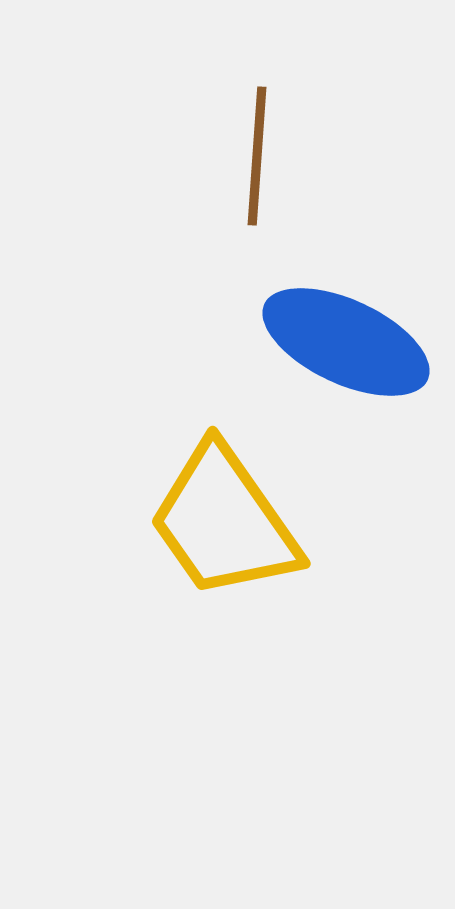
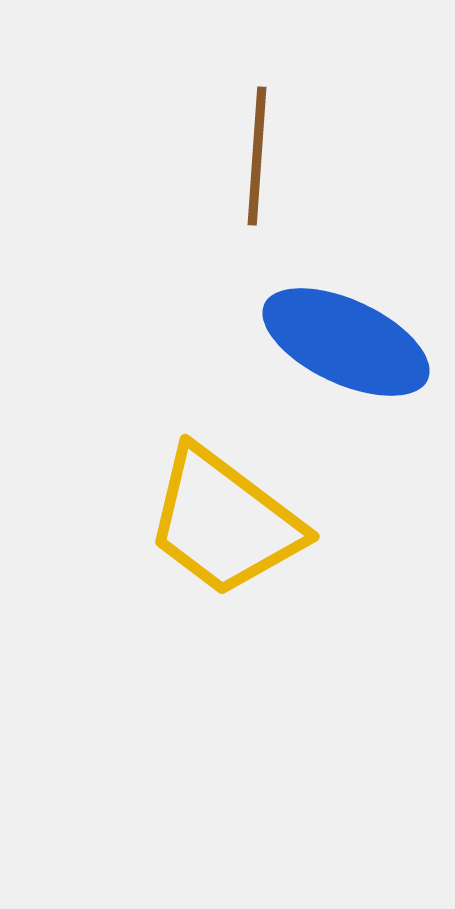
yellow trapezoid: rotated 18 degrees counterclockwise
